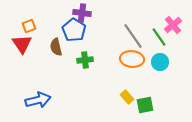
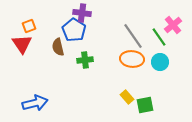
brown semicircle: moved 2 px right
blue arrow: moved 3 px left, 3 px down
